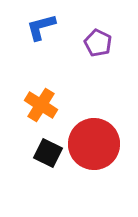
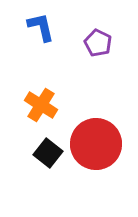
blue L-shape: rotated 92 degrees clockwise
red circle: moved 2 px right
black square: rotated 12 degrees clockwise
